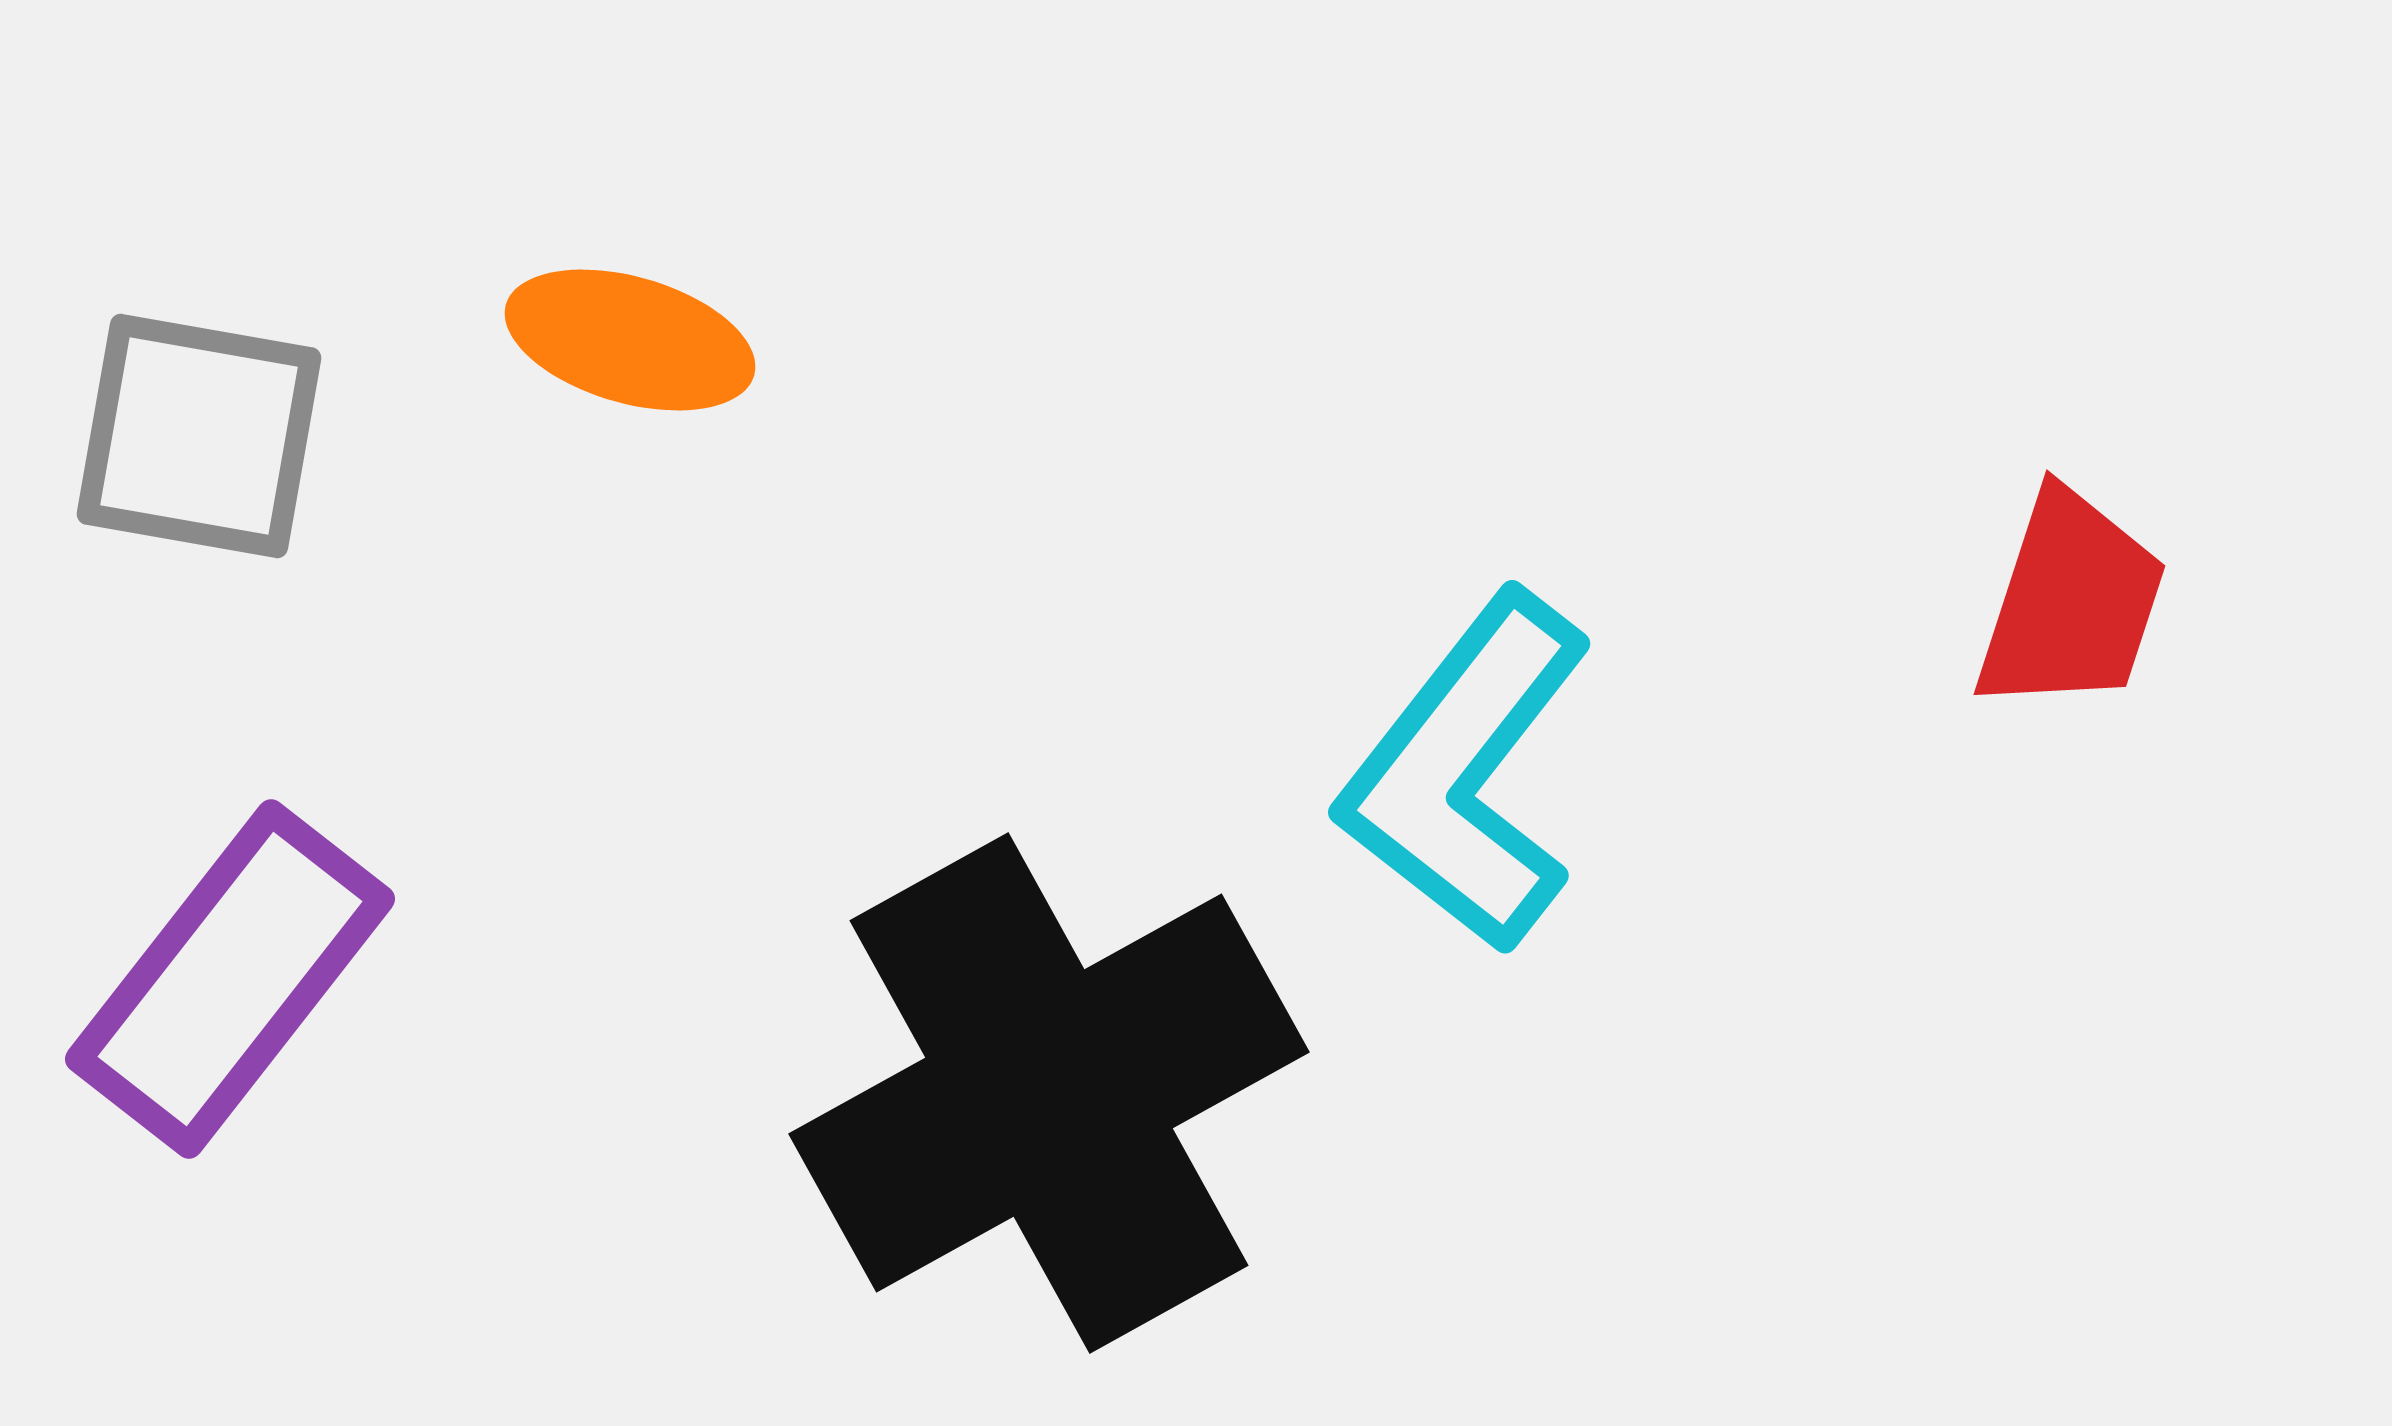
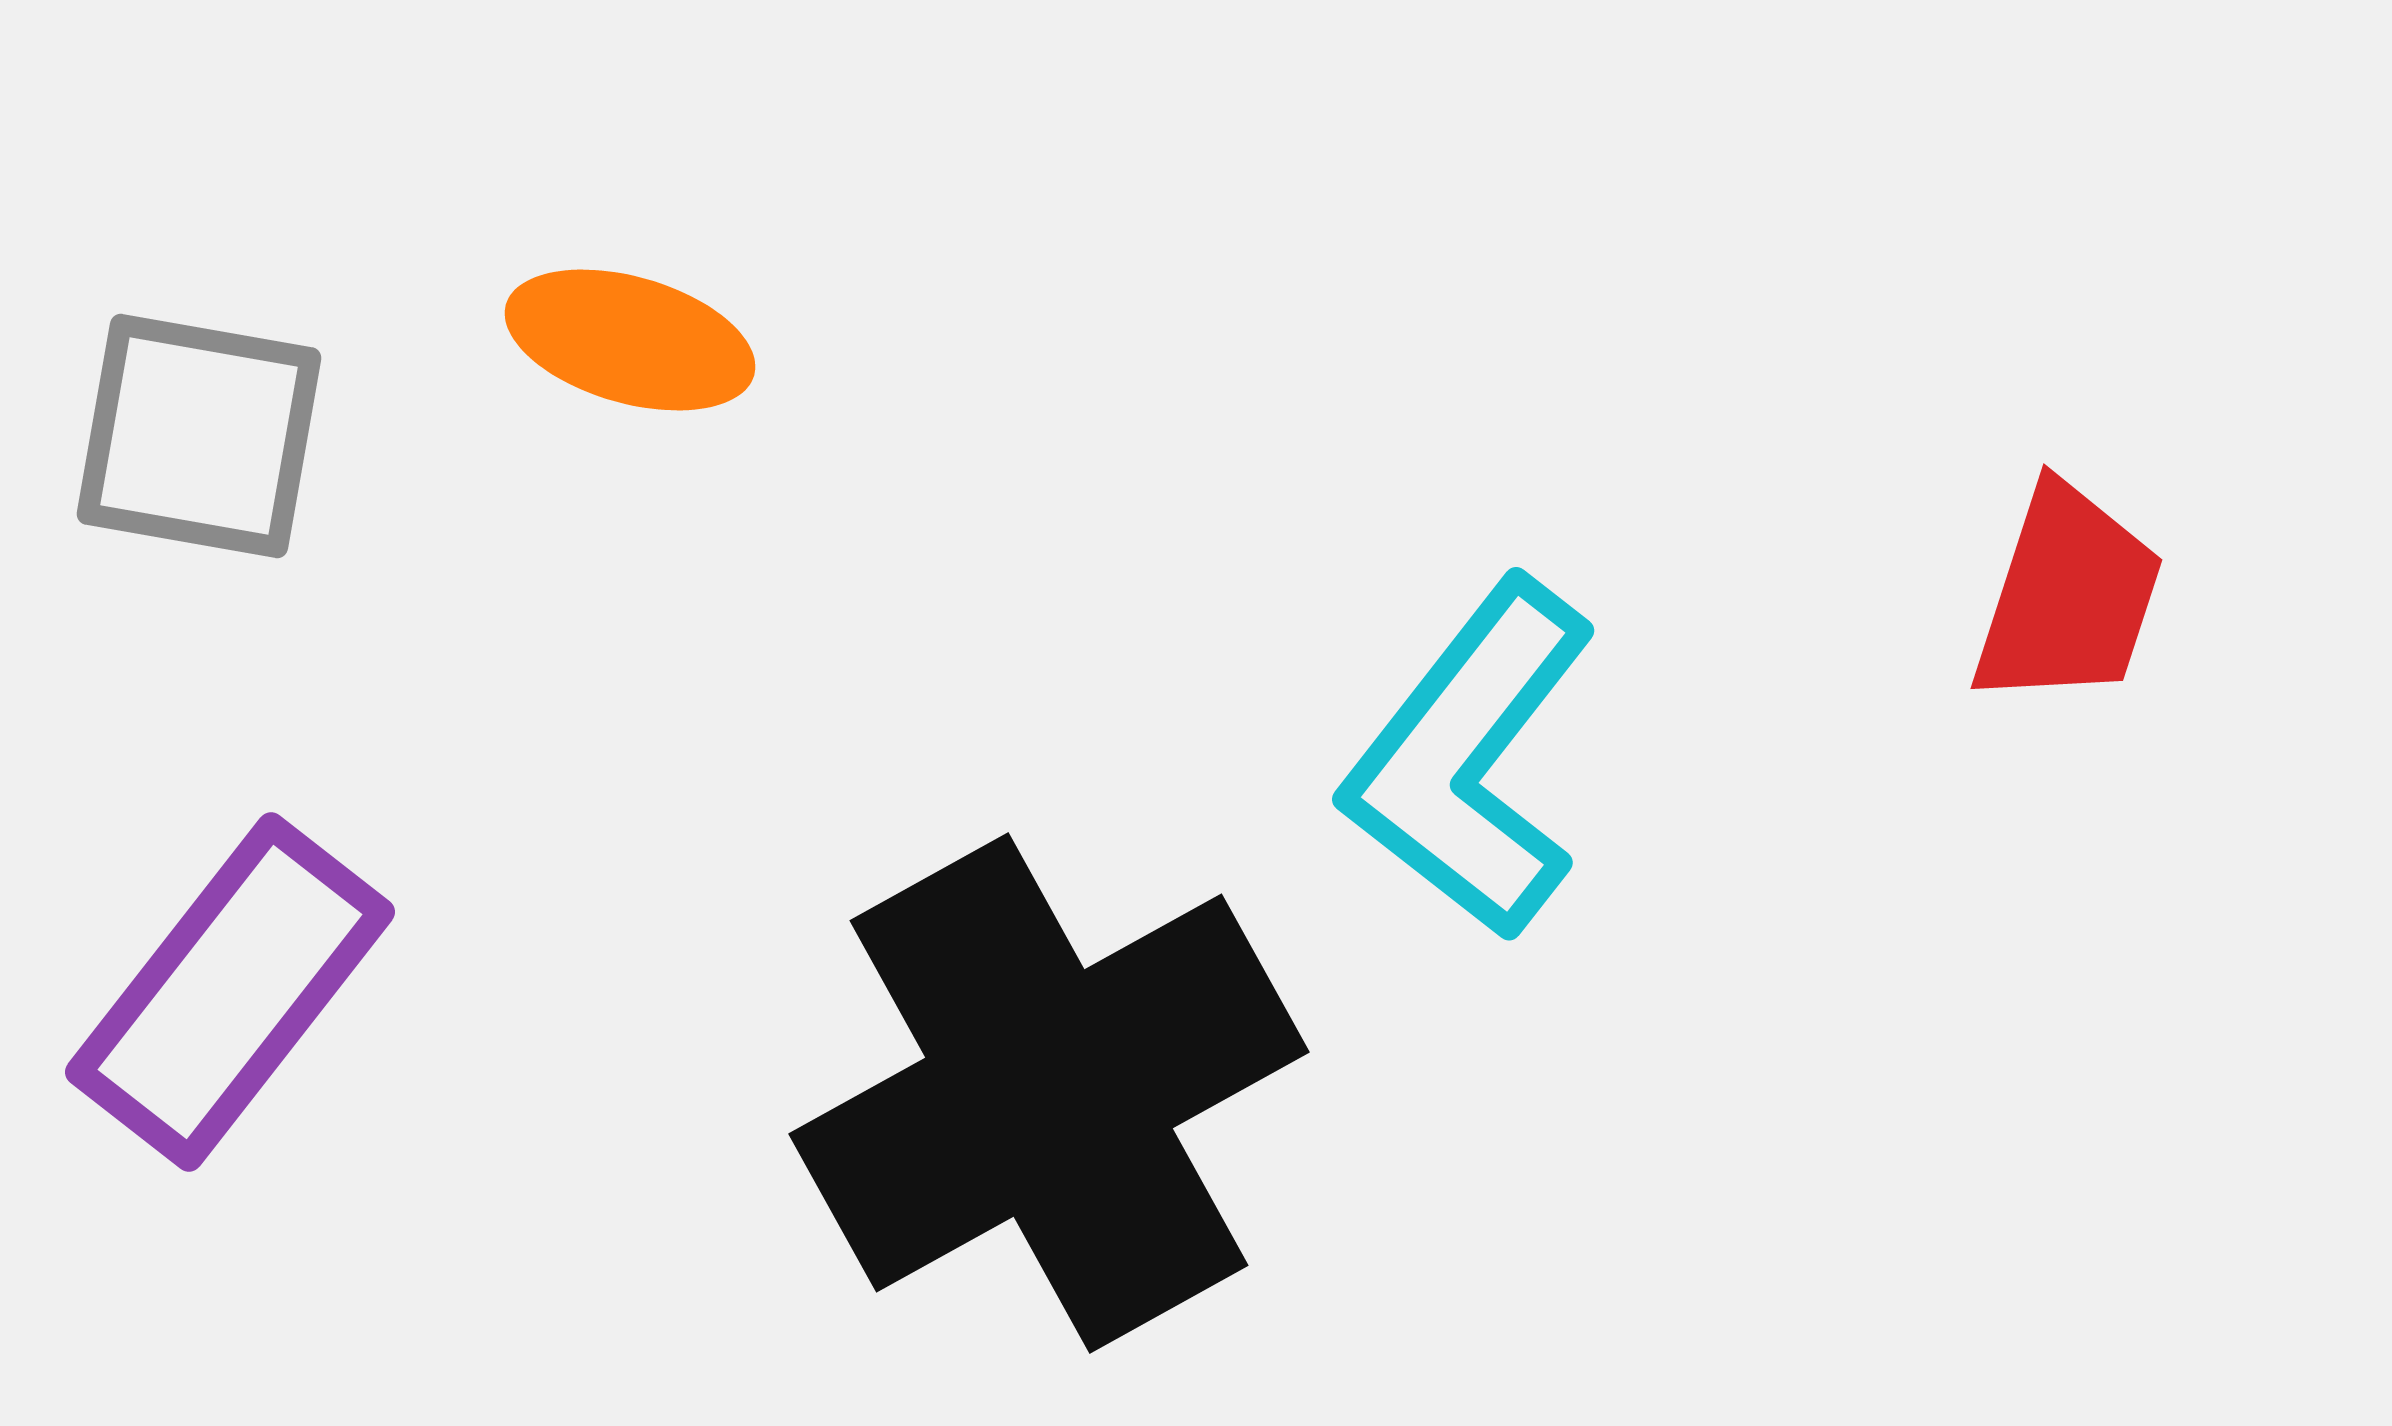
red trapezoid: moved 3 px left, 6 px up
cyan L-shape: moved 4 px right, 13 px up
purple rectangle: moved 13 px down
